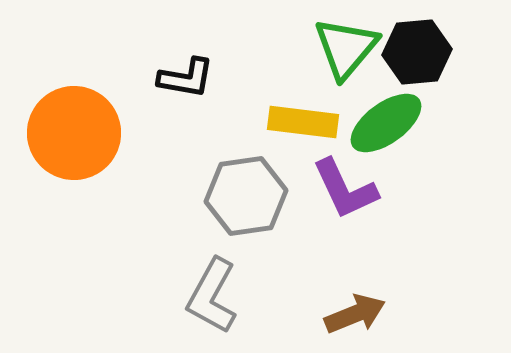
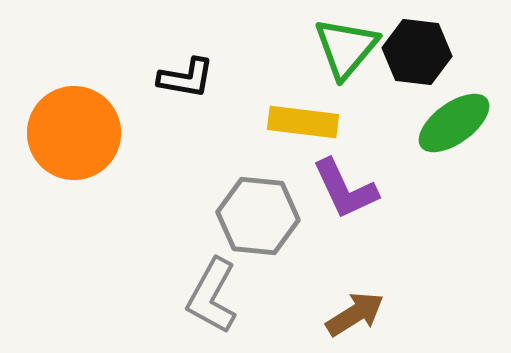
black hexagon: rotated 12 degrees clockwise
green ellipse: moved 68 px right
gray hexagon: moved 12 px right, 20 px down; rotated 14 degrees clockwise
brown arrow: rotated 10 degrees counterclockwise
